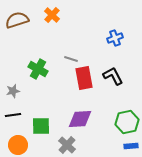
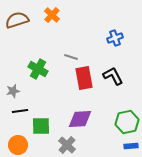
gray line: moved 2 px up
black line: moved 7 px right, 4 px up
